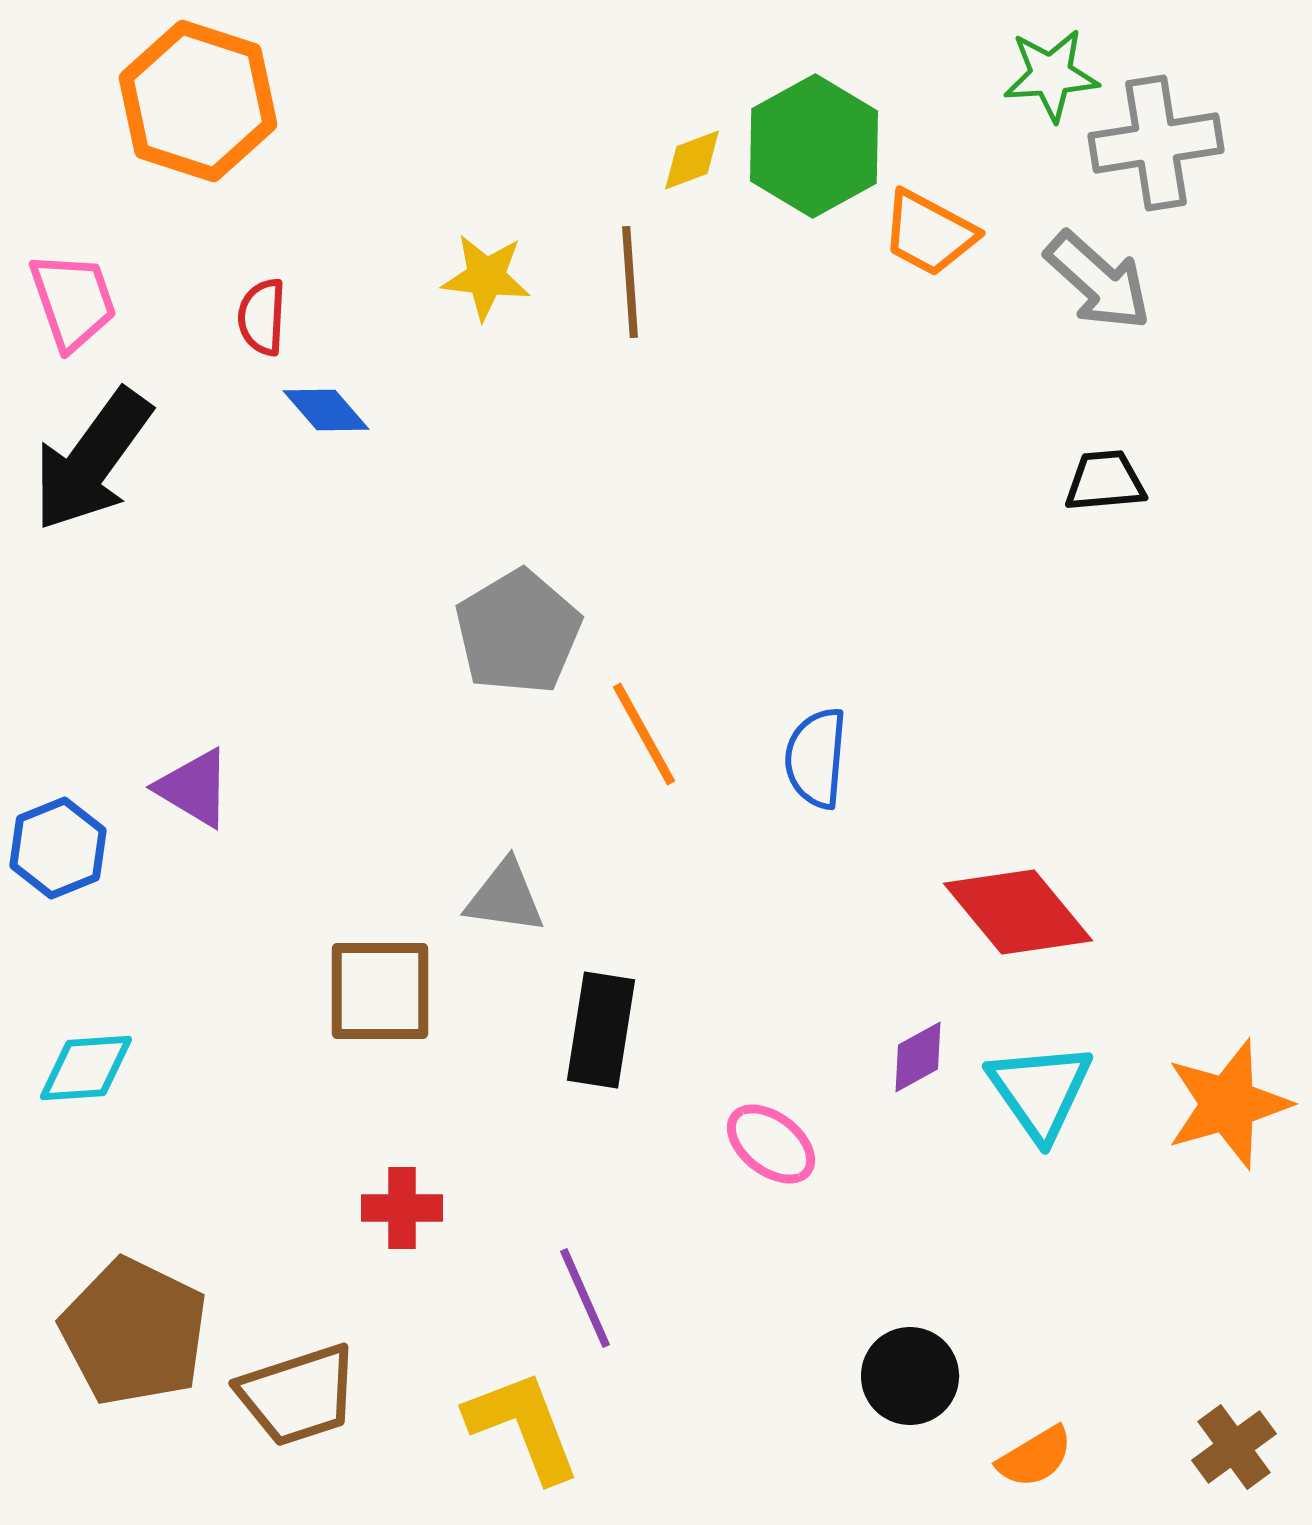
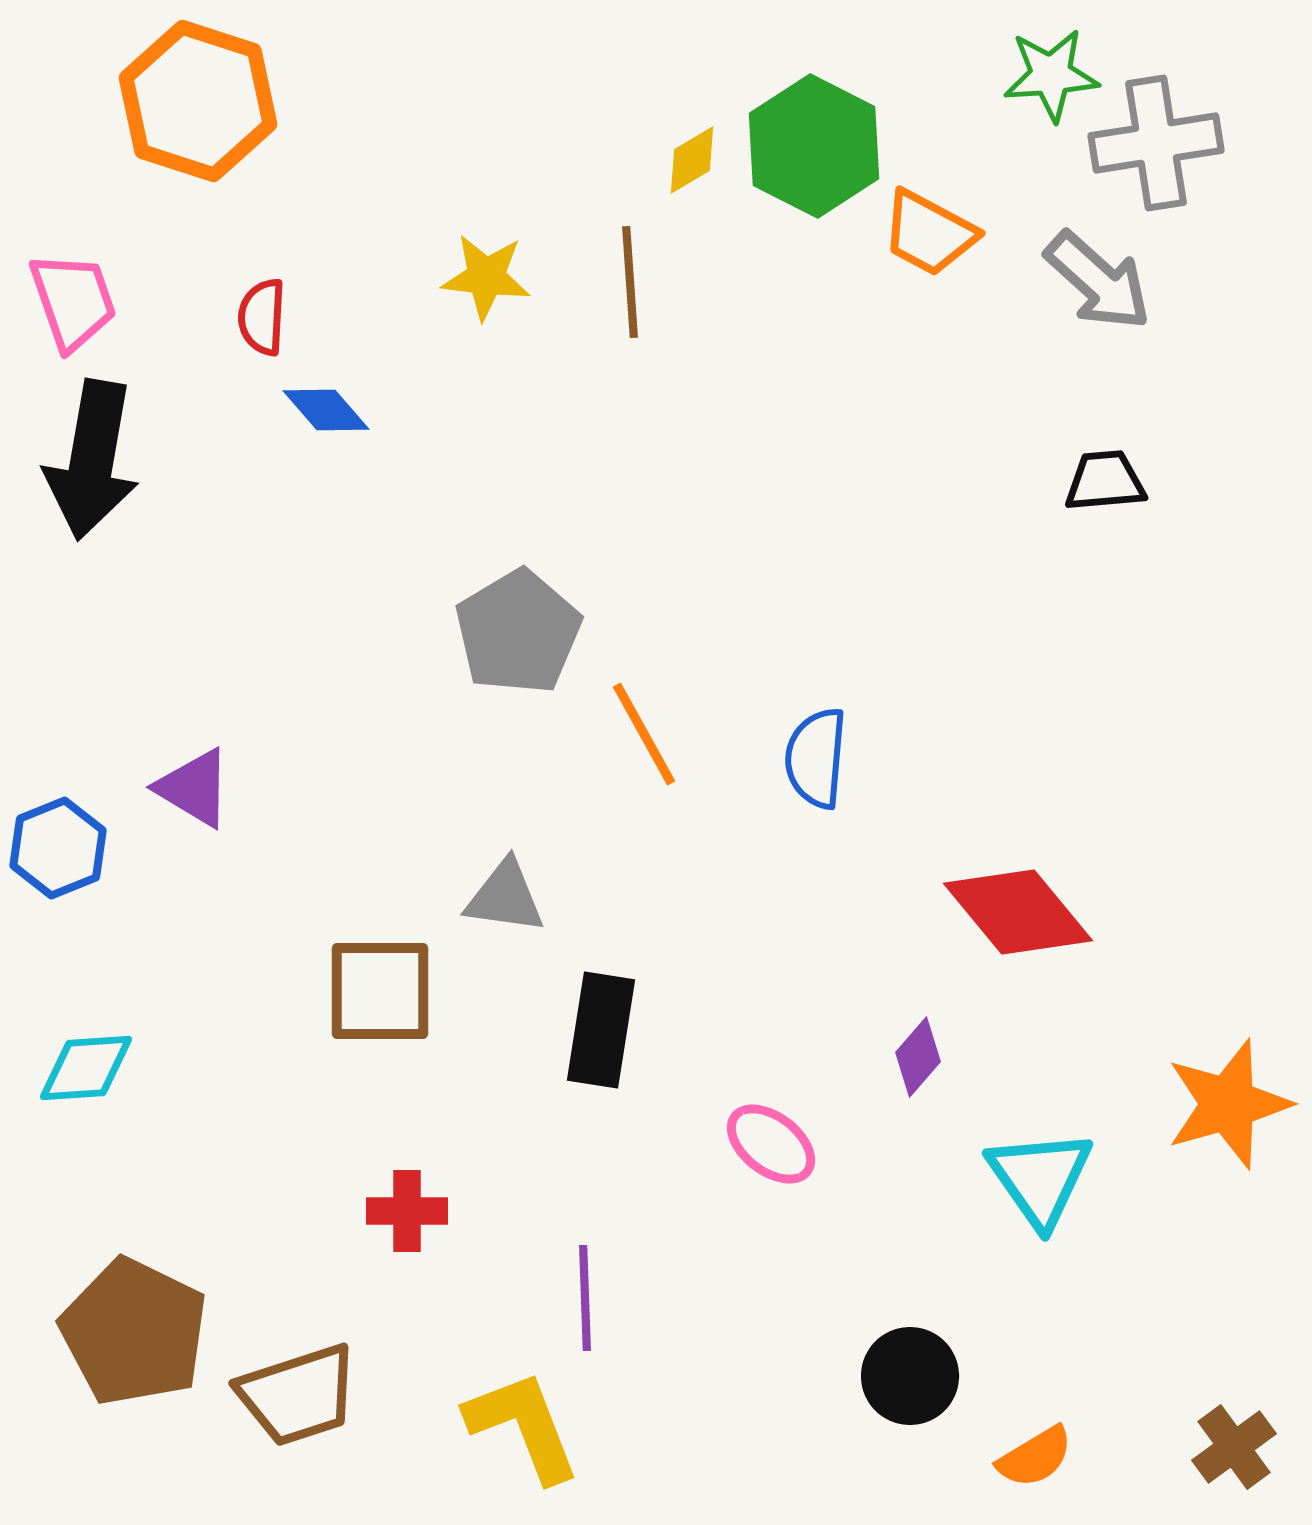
green hexagon: rotated 4 degrees counterclockwise
yellow diamond: rotated 10 degrees counterclockwise
black arrow: rotated 26 degrees counterclockwise
purple diamond: rotated 20 degrees counterclockwise
cyan triangle: moved 87 px down
red cross: moved 5 px right, 3 px down
purple line: rotated 22 degrees clockwise
